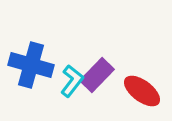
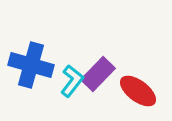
purple rectangle: moved 1 px right, 1 px up
red ellipse: moved 4 px left
